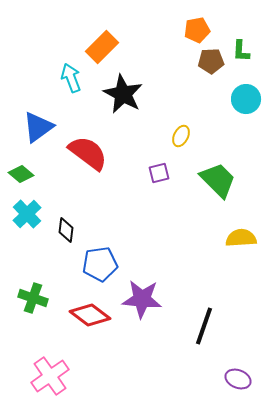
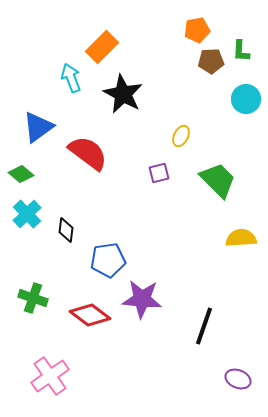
blue pentagon: moved 8 px right, 4 px up
